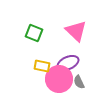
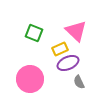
yellow rectangle: moved 18 px right, 17 px up; rotated 35 degrees counterclockwise
pink circle: moved 29 px left
